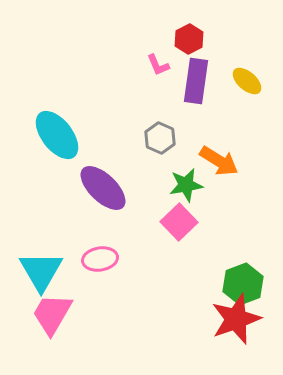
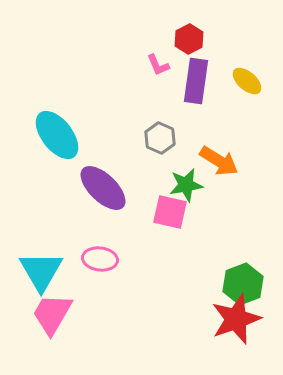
pink square: moved 9 px left, 10 px up; rotated 33 degrees counterclockwise
pink ellipse: rotated 16 degrees clockwise
